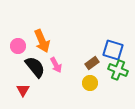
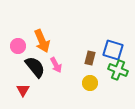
brown rectangle: moved 2 px left, 5 px up; rotated 40 degrees counterclockwise
